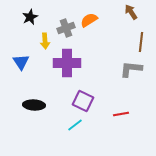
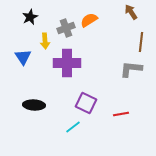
blue triangle: moved 2 px right, 5 px up
purple square: moved 3 px right, 2 px down
cyan line: moved 2 px left, 2 px down
